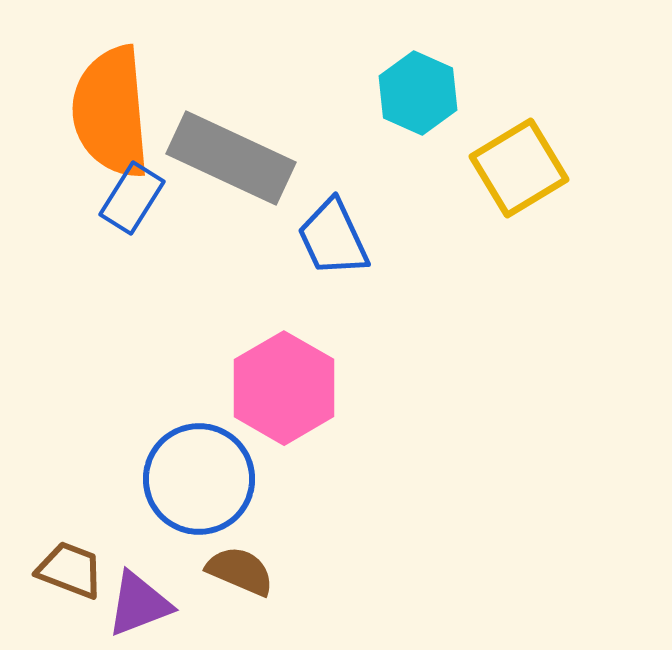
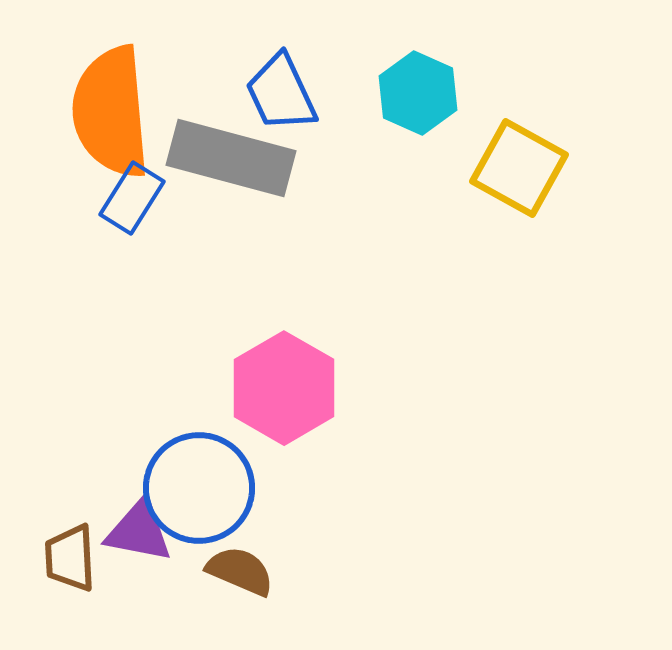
gray rectangle: rotated 10 degrees counterclockwise
yellow square: rotated 30 degrees counterclockwise
blue trapezoid: moved 52 px left, 145 px up
blue circle: moved 9 px down
brown trapezoid: moved 12 px up; rotated 114 degrees counterclockwise
purple triangle: moved 73 px up; rotated 32 degrees clockwise
